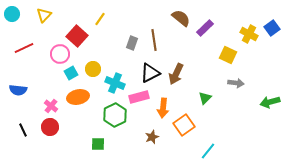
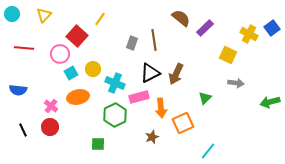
red line: rotated 30 degrees clockwise
orange arrow: moved 2 px left; rotated 12 degrees counterclockwise
orange square: moved 1 px left, 2 px up; rotated 10 degrees clockwise
